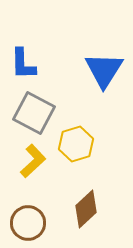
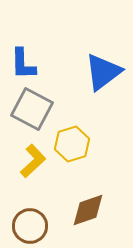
blue triangle: moved 1 px left, 2 px down; rotated 21 degrees clockwise
gray square: moved 2 px left, 4 px up
yellow hexagon: moved 4 px left
brown diamond: moved 2 px right, 1 px down; rotated 24 degrees clockwise
brown circle: moved 2 px right, 3 px down
